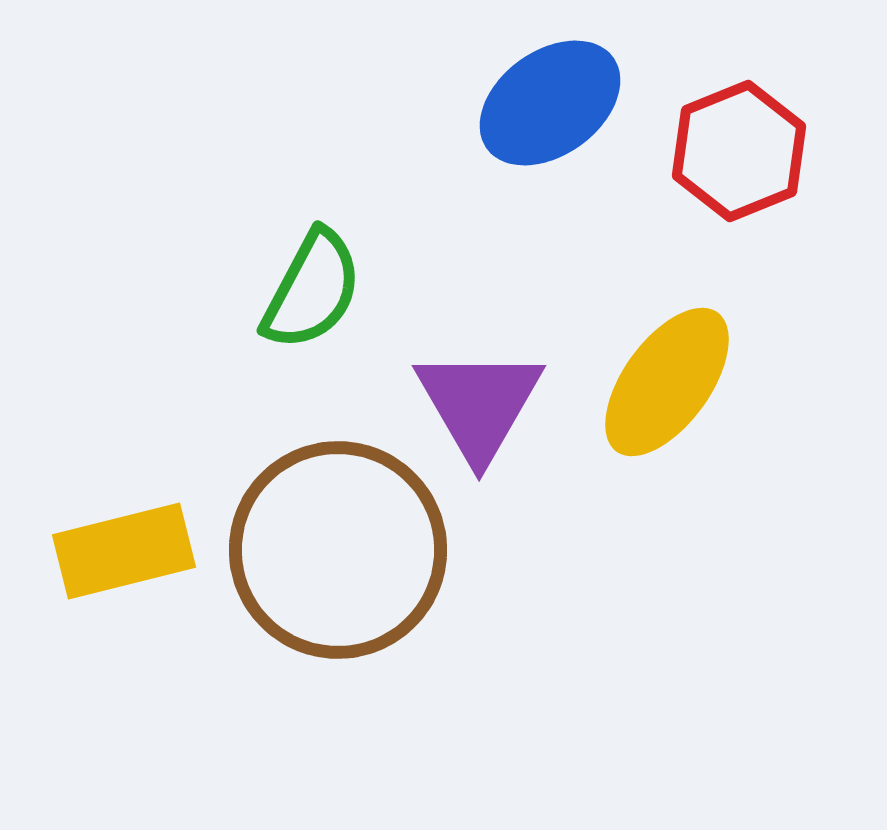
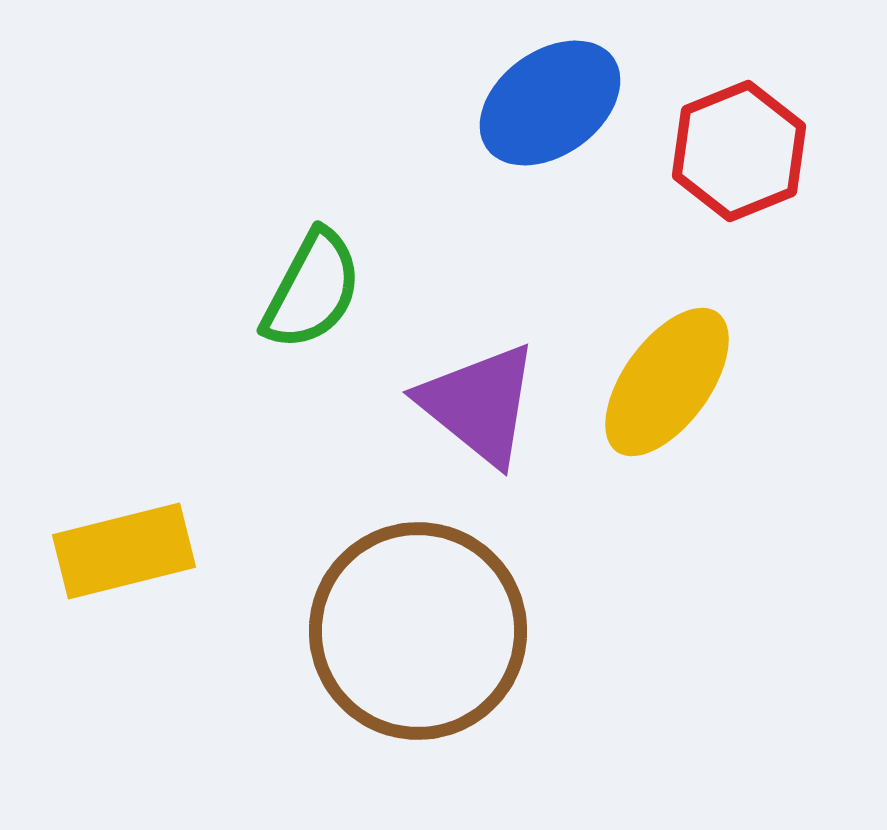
purple triangle: rotated 21 degrees counterclockwise
brown circle: moved 80 px right, 81 px down
